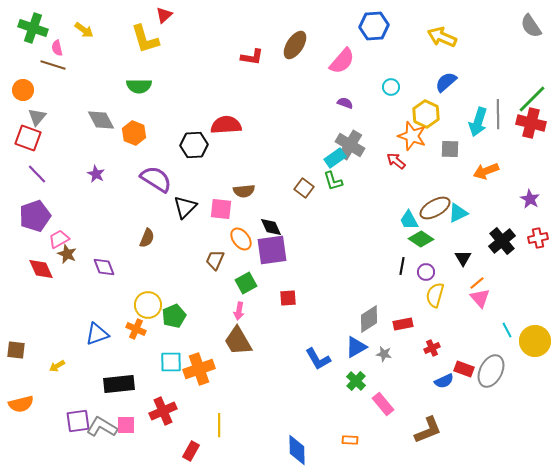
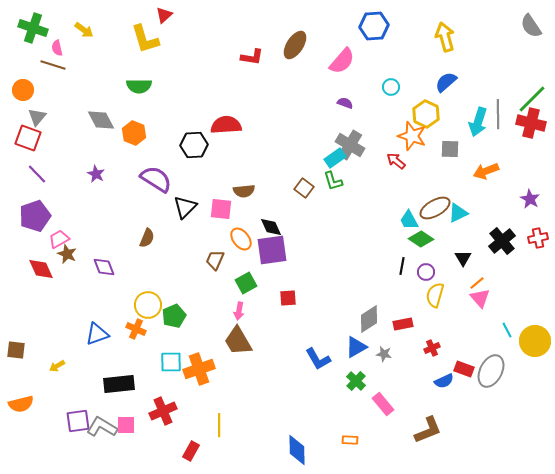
yellow arrow at (442, 37): moved 3 px right; rotated 52 degrees clockwise
